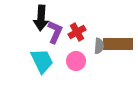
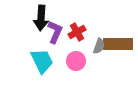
gray semicircle: rotated 14 degrees clockwise
